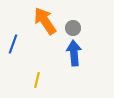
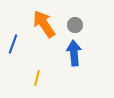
orange arrow: moved 1 px left, 3 px down
gray circle: moved 2 px right, 3 px up
yellow line: moved 2 px up
